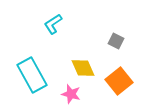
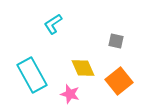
gray square: rotated 14 degrees counterclockwise
pink star: moved 1 px left
